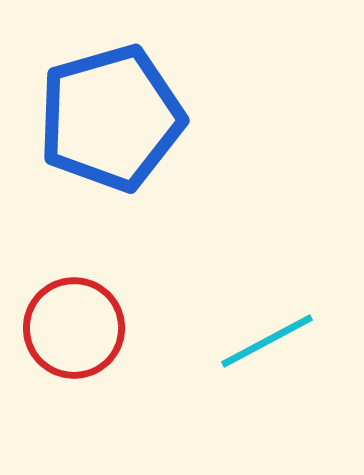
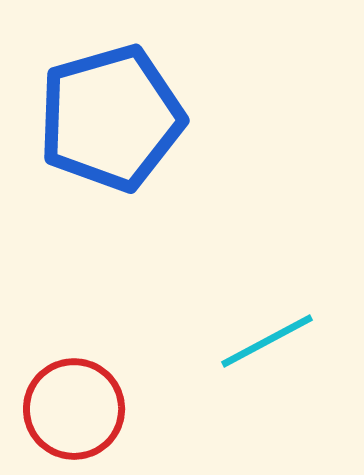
red circle: moved 81 px down
